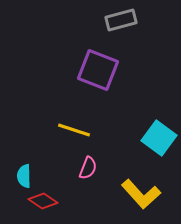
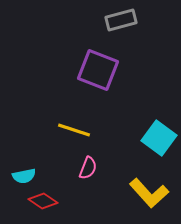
cyan semicircle: rotated 100 degrees counterclockwise
yellow L-shape: moved 8 px right, 1 px up
